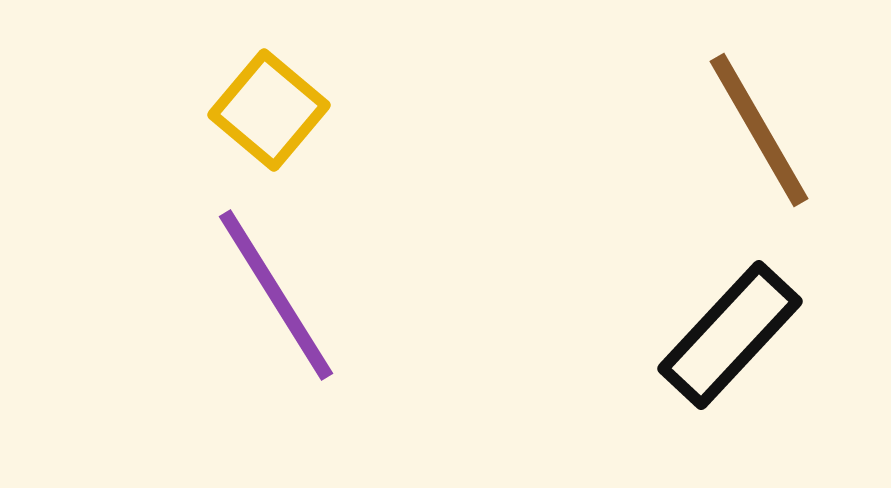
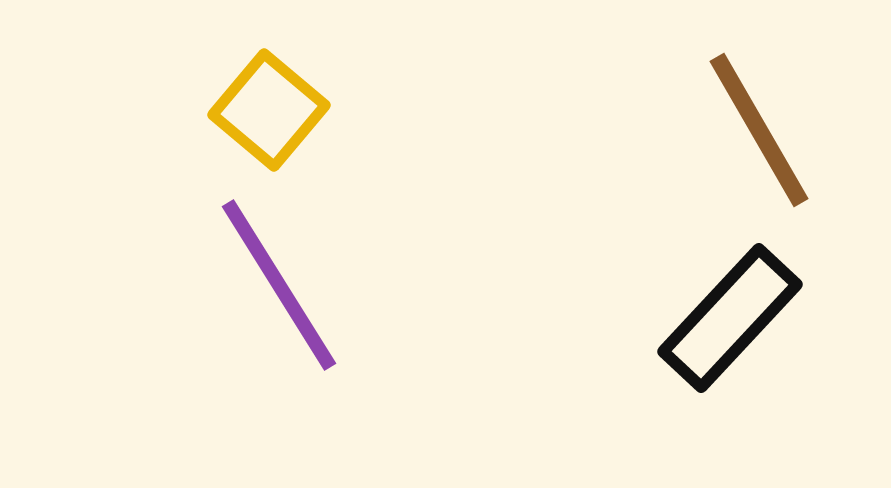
purple line: moved 3 px right, 10 px up
black rectangle: moved 17 px up
